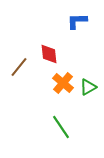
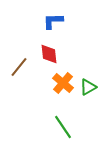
blue L-shape: moved 24 px left
green line: moved 2 px right
